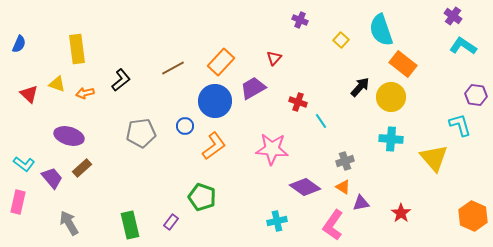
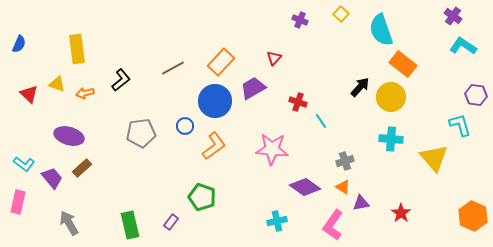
yellow square at (341, 40): moved 26 px up
